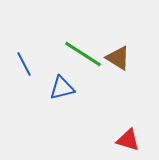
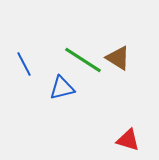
green line: moved 6 px down
